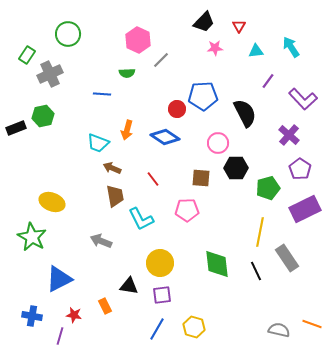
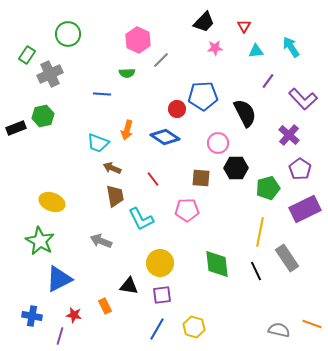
red triangle at (239, 26): moved 5 px right
green star at (32, 237): moved 8 px right, 4 px down
